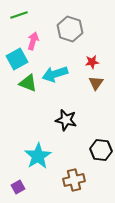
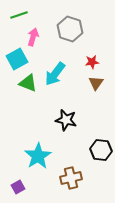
pink arrow: moved 4 px up
cyan arrow: rotated 35 degrees counterclockwise
brown cross: moved 3 px left, 2 px up
